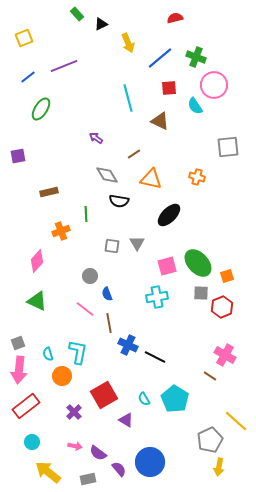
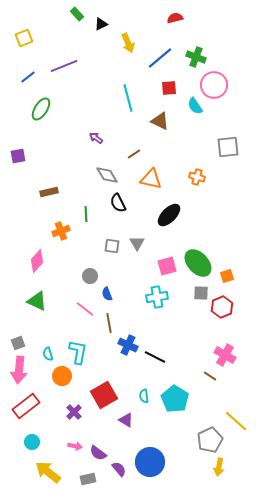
black semicircle at (119, 201): moved 1 px left, 2 px down; rotated 54 degrees clockwise
cyan semicircle at (144, 399): moved 3 px up; rotated 24 degrees clockwise
